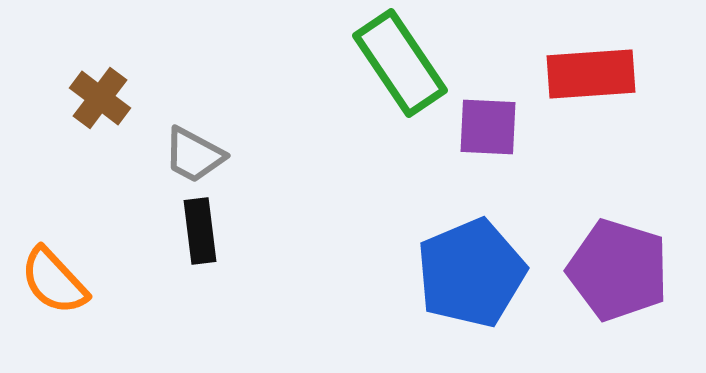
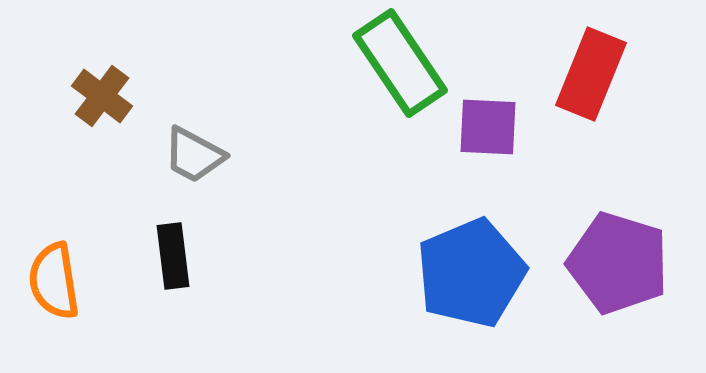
red rectangle: rotated 64 degrees counterclockwise
brown cross: moved 2 px right, 2 px up
black rectangle: moved 27 px left, 25 px down
purple pentagon: moved 7 px up
orange semicircle: rotated 34 degrees clockwise
